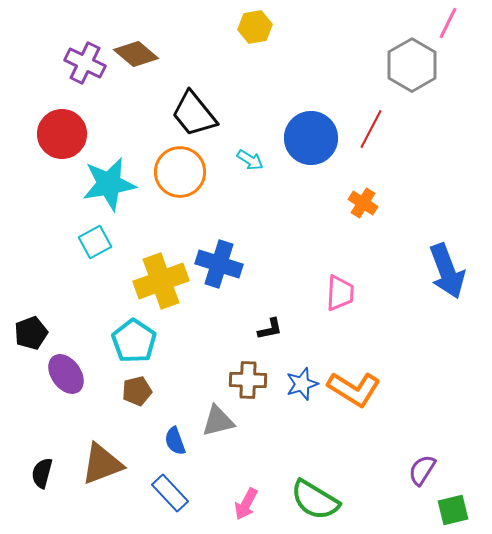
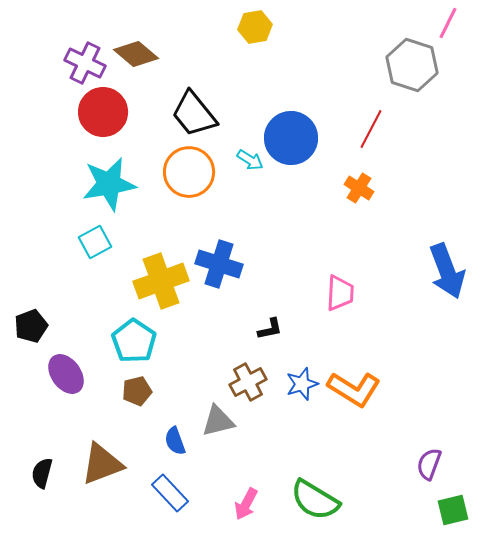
gray hexagon: rotated 12 degrees counterclockwise
red circle: moved 41 px right, 22 px up
blue circle: moved 20 px left
orange circle: moved 9 px right
orange cross: moved 4 px left, 15 px up
black pentagon: moved 7 px up
brown cross: moved 2 px down; rotated 30 degrees counterclockwise
purple semicircle: moved 7 px right, 6 px up; rotated 12 degrees counterclockwise
